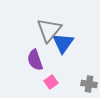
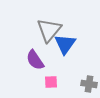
blue triangle: moved 2 px right, 1 px down
purple semicircle: rotated 15 degrees counterclockwise
pink square: rotated 32 degrees clockwise
